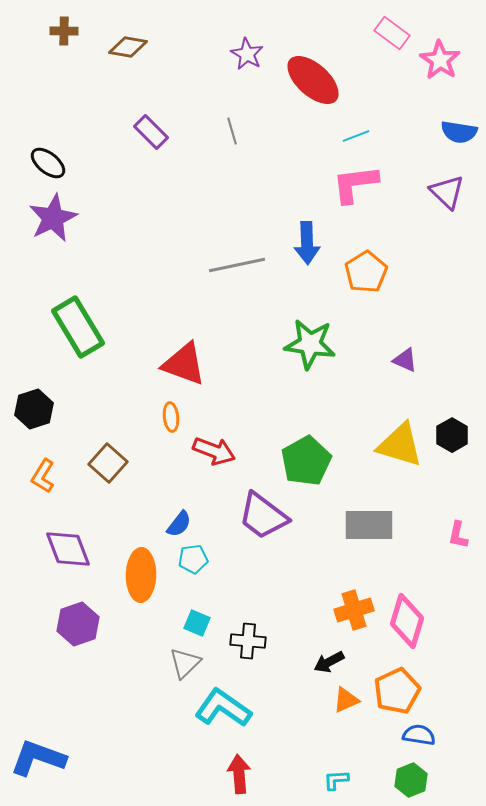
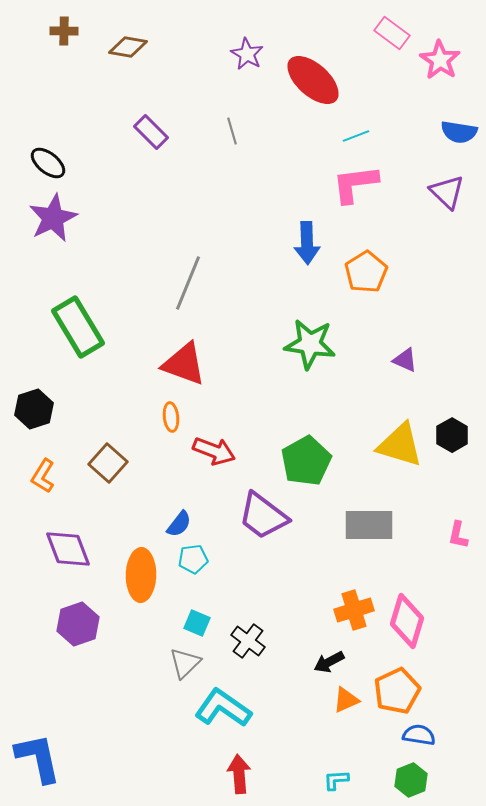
gray line at (237, 265): moved 49 px left, 18 px down; rotated 56 degrees counterclockwise
black cross at (248, 641): rotated 32 degrees clockwise
blue L-shape at (38, 758): rotated 58 degrees clockwise
